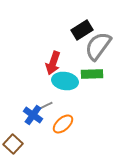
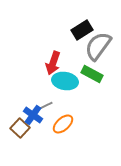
green rectangle: rotated 30 degrees clockwise
brown square: moved 7 px right, 16 px up
